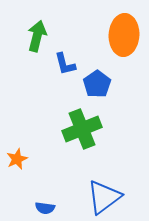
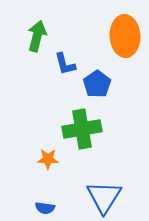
orange ellipse: moved 1 px right, 1 px down; rotated 6 degrees counterclockwise
green cross: rotated 12 degrees clockwise
orange star: moved 31 px right; rotated 25 degrees clockwise
blue triangle: rotated 21 degrees counterclockwise
